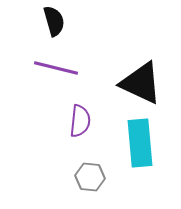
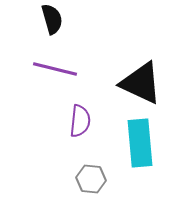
black semicircle: moved 2 px left, 2 px up
purple line: moved 1 px left, 1 px down
gray hexagon: moved 1 px right, 2 px down
